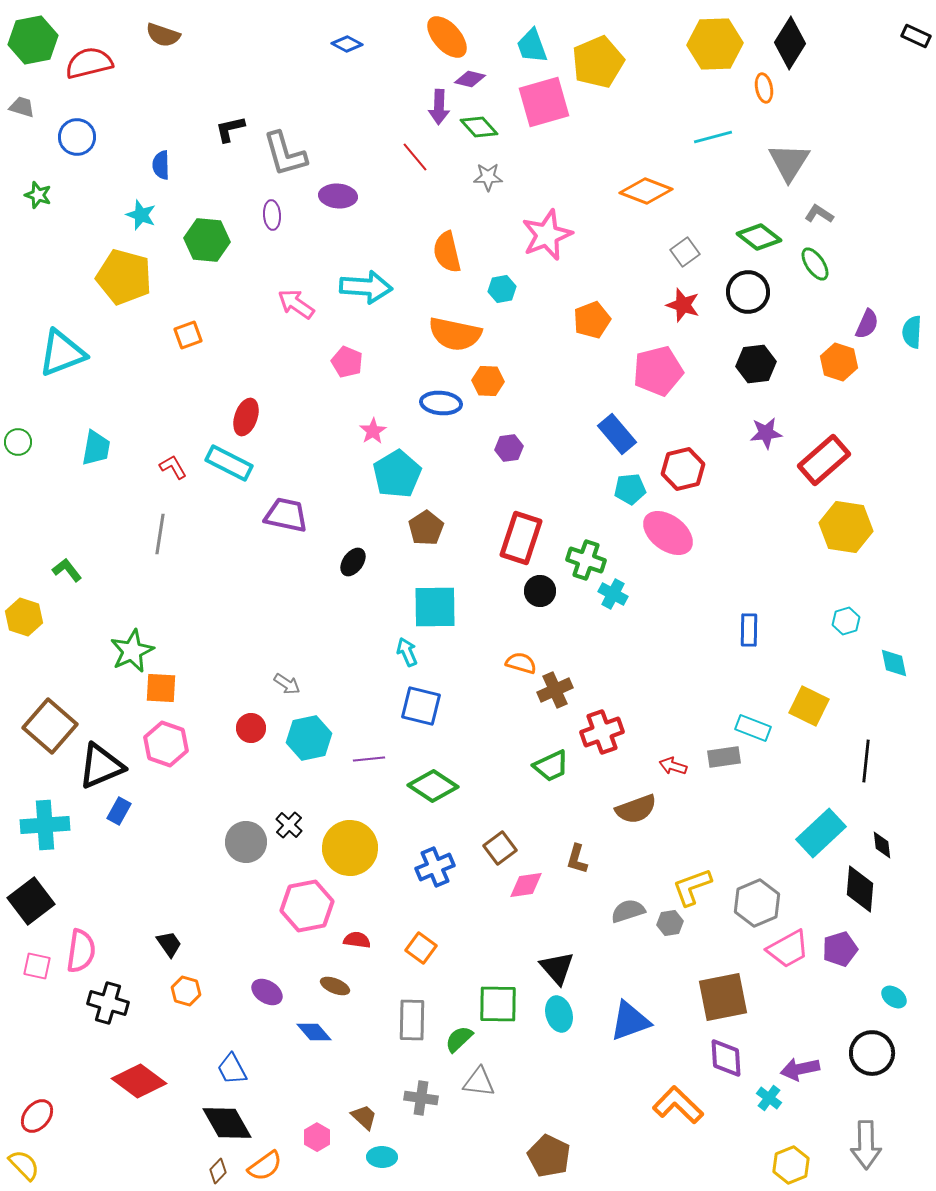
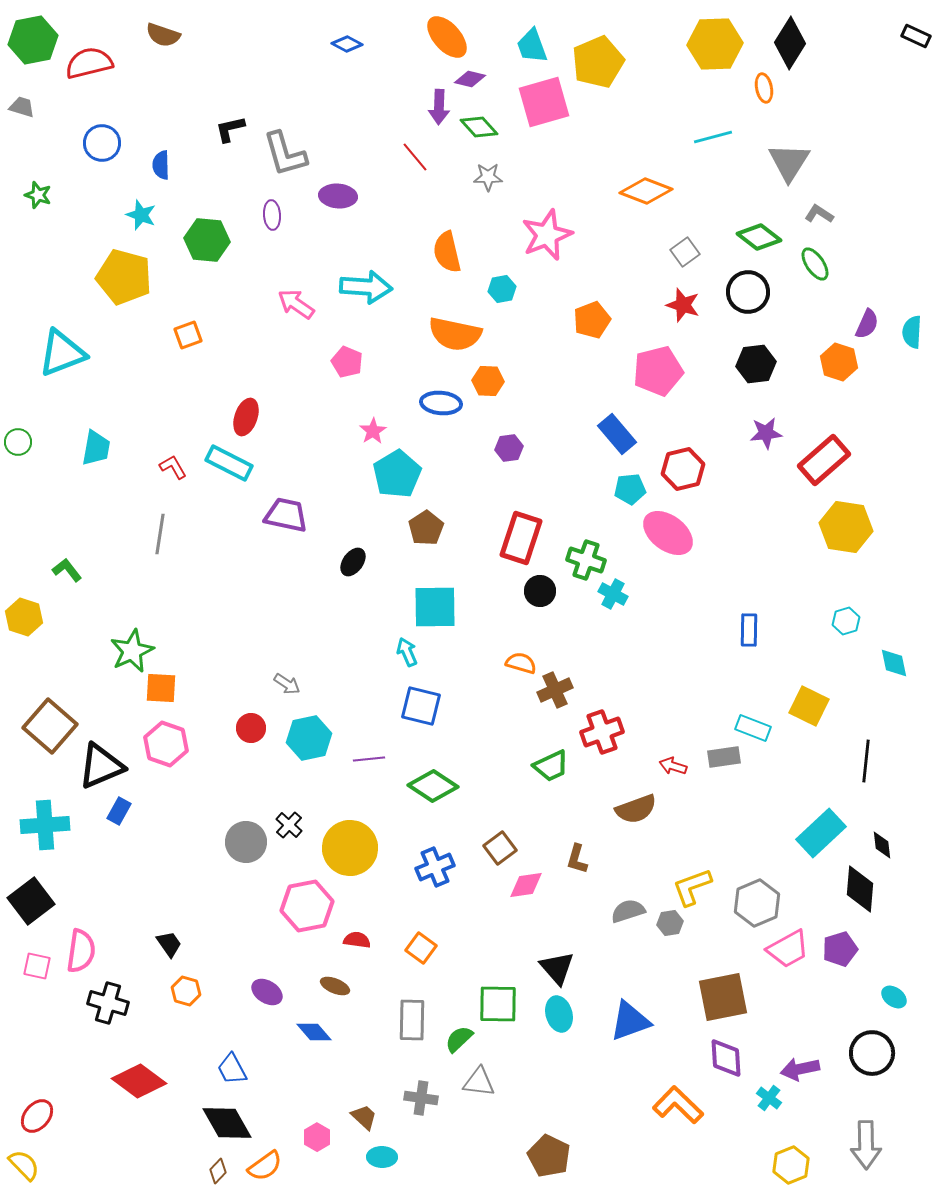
blue circle at (77, 137): moved 25 px right, 6 px down
